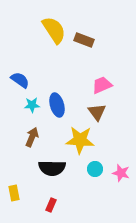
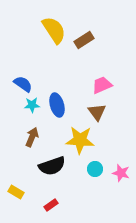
brown rectangle: rotated 54 degrees counterclockwise
blue semicircle: moved 3 px right, 4 px down
black semicircle: moved 2 px up; rotated 20 degrees counterclockwise
yellow rectangle: moved 2 px right, 1 px up; rotated 49 degrees counterclockwise
red rectangle: rotated 32 degrees clockwise
